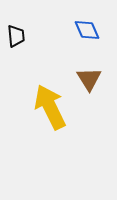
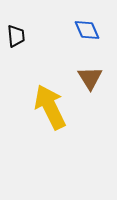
brown triangle: moved 1 px right, 1 px up
